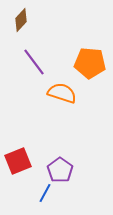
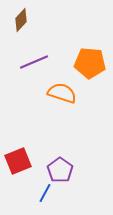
purple line: rotated 76 degrees counterclockwise
